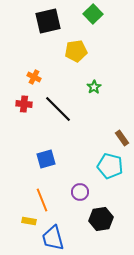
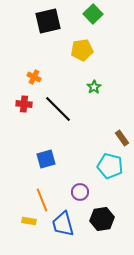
yellow pentagon: moved 6 px right, 1 px up
black hexagon: moved 1 px right
blue trapezoid: moved 10 px right, 14 px up
